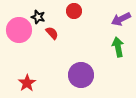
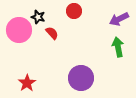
purple arrow: moved 2 px left
purple circle: moved 3 px down
